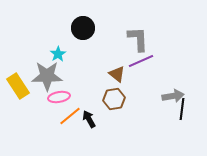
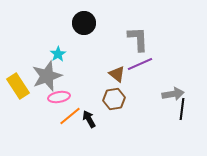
black circle: moved 1 px right, 5 px up
purple line: moved 1 px left, 3 px down
gray star: rotated 20 degrees counterclockwise
gray arrow: moved 2 px up
